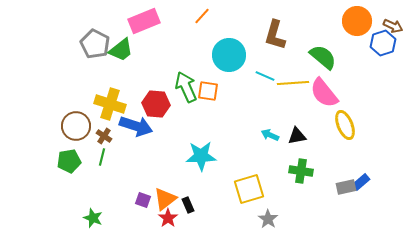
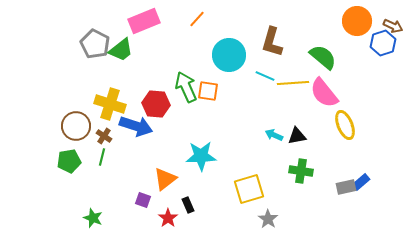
orange line: moved 5 px left, 3 px down
brown L-shape: moved 3 px left, 7 px down
cyan arrow: moved 4 px right
orange triangle: moved 20 px up
